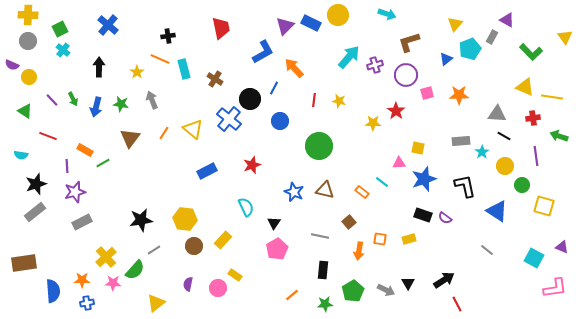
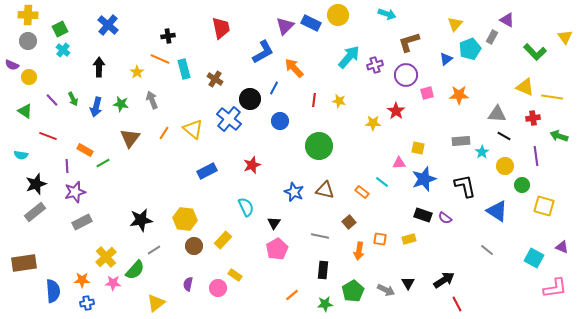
green L-shape at (531, 52): moved 4 px right
